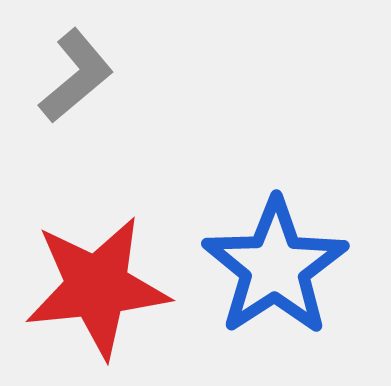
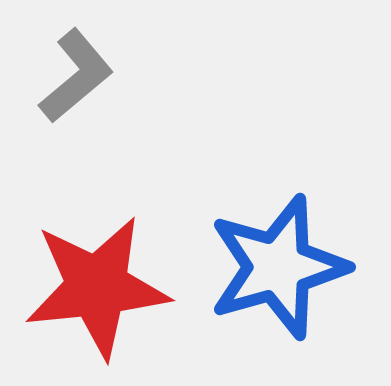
blue star: moved 3 px right; rotated 17 degrees clockwise
